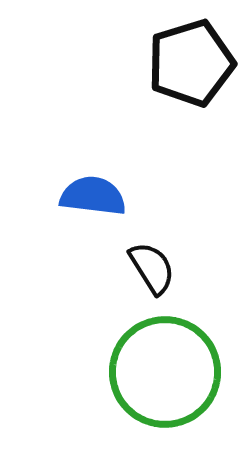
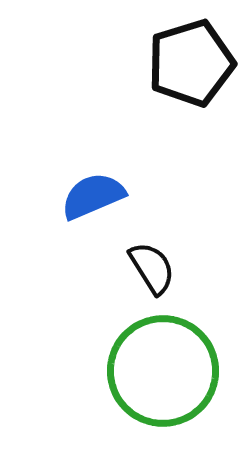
blue semicircle: rotated 30 degrees counterclockwise
green circle: moved 2 px left, 1 px up
